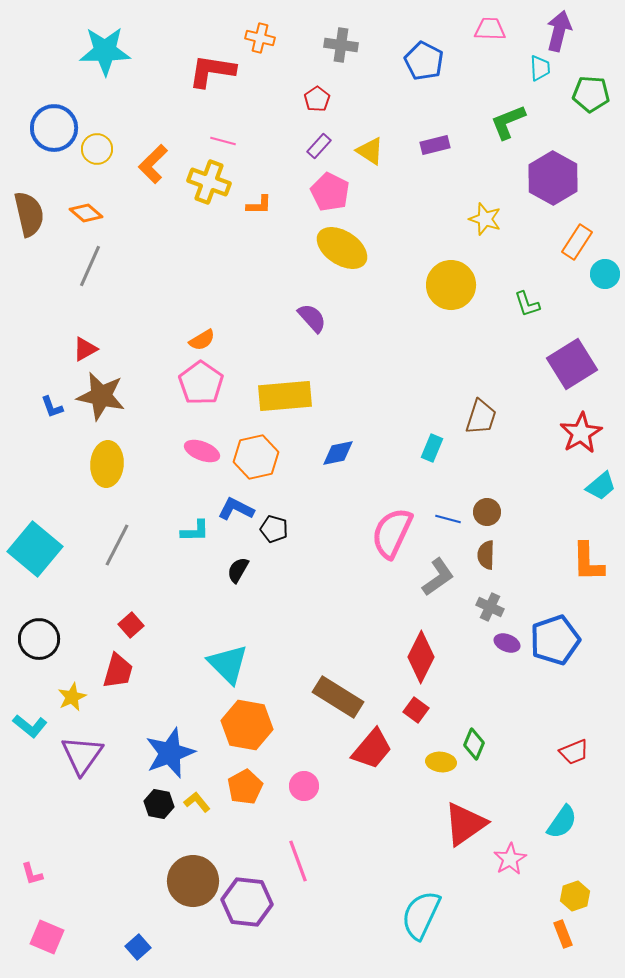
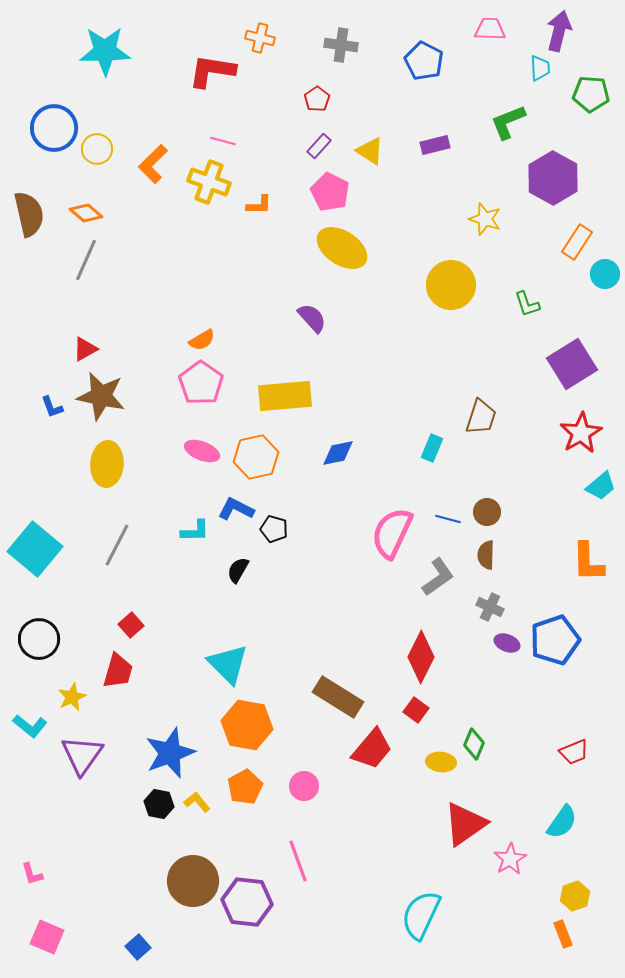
gray line at (90, 266): moved 4 px left, 6 px up
